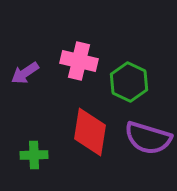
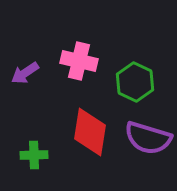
green hexagon: moved 6 px right
